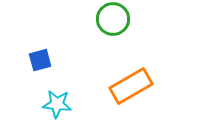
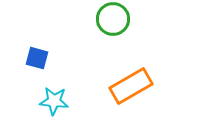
blue square: moved 3 px left, 2 px up; rotated 30 degrees clockwise
cyan star: moved 3 px left, 3 px up
